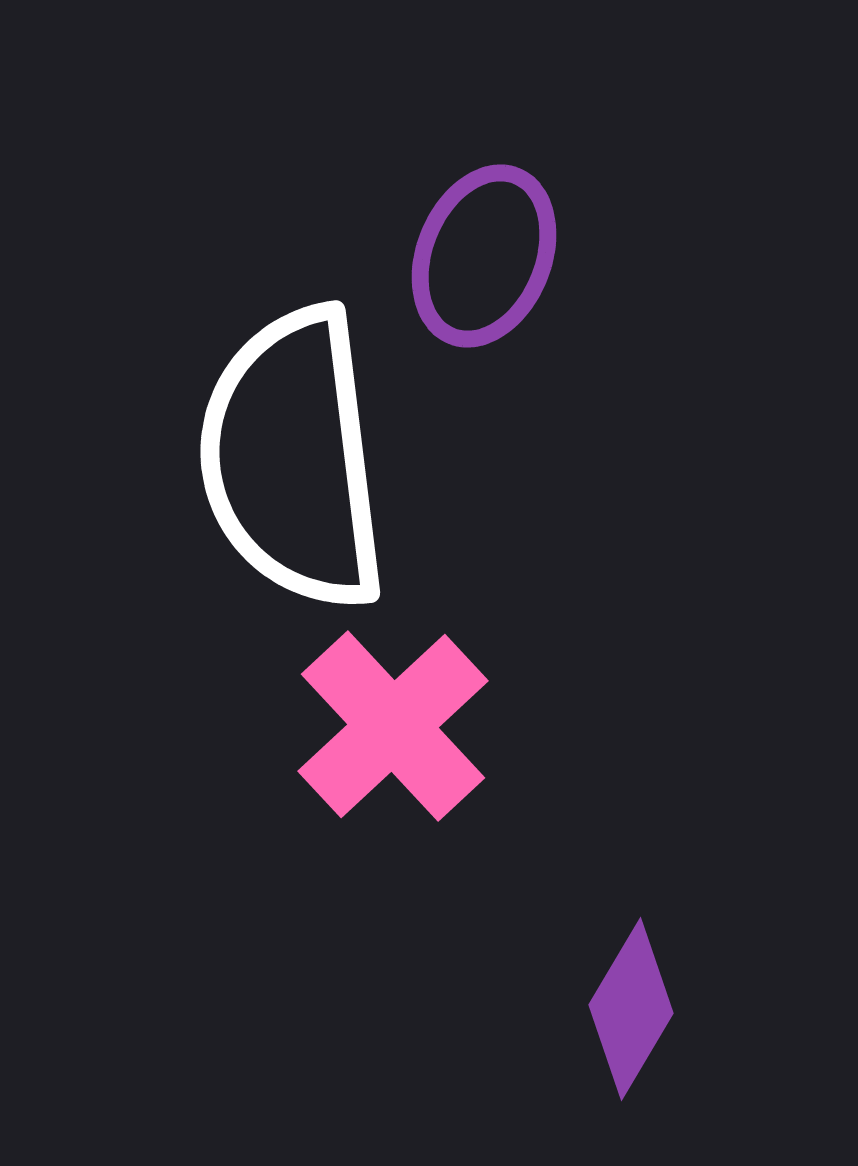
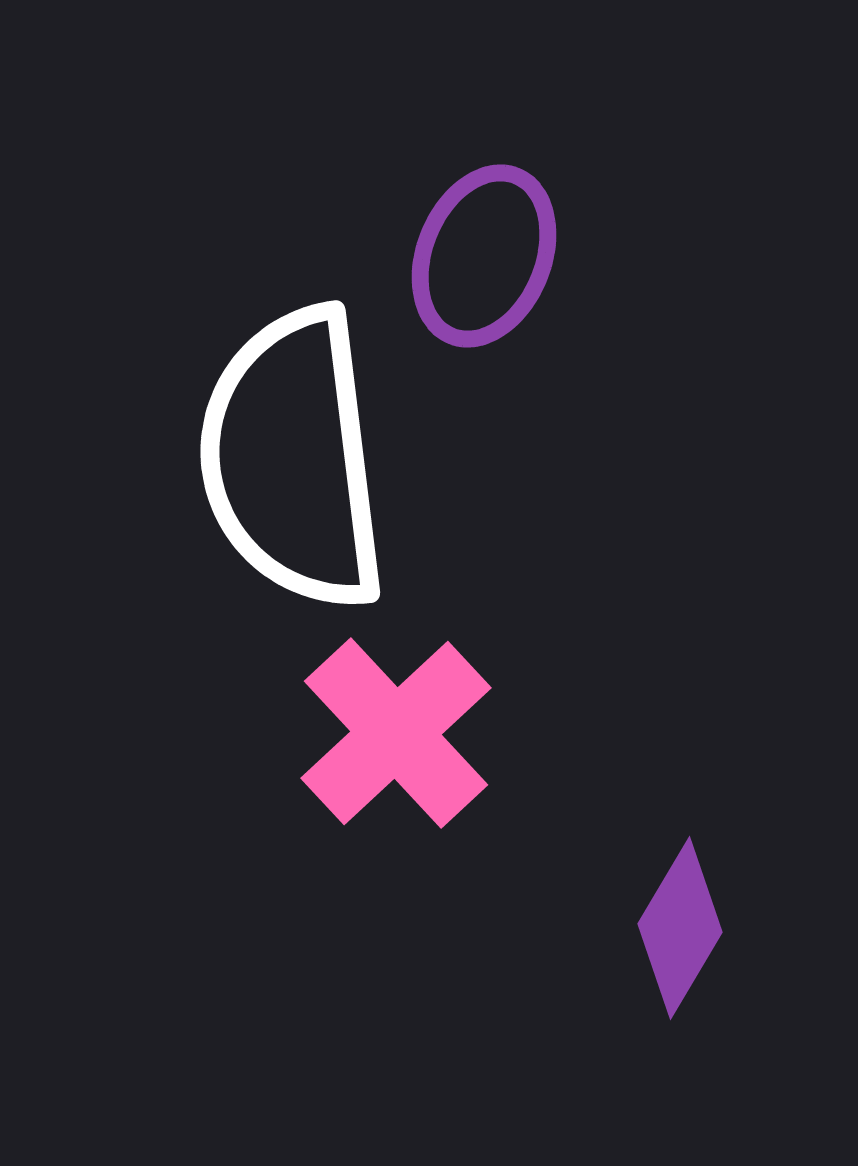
pink cross: moved 3 px right, 7 px down
purple diamond: moved 49 px right, 81 px up
